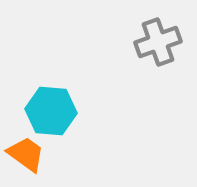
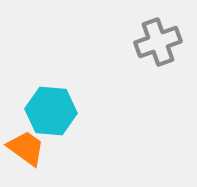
orange trapezoid: moved 6 px up
